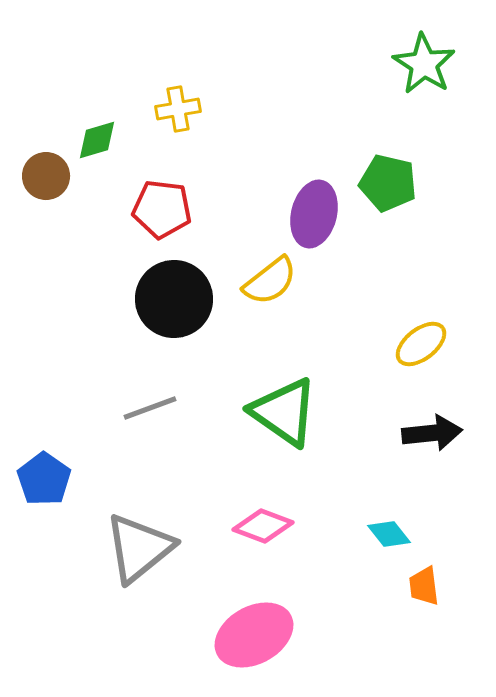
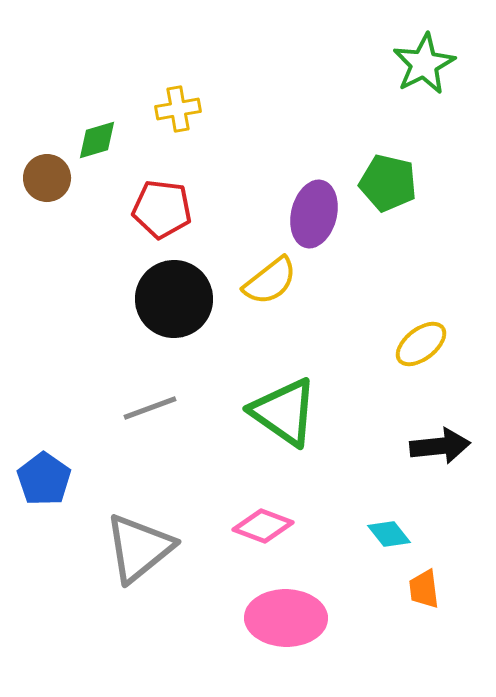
green star: rotated 12 degrees clockwise
brown circle: moved 1 px right, 2 px down
black arrow: moved 8 px right, 13 px down
orange trapezoid: moved 3 px down
pink ellipse: moved 32 px right, 17 px up; rotated 30 degrees clockwise
